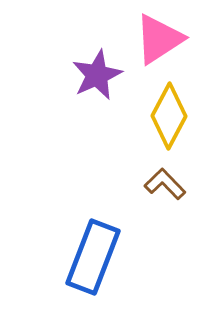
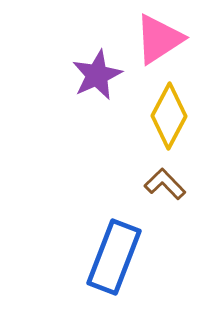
blue rectangle: moved 21 px right
